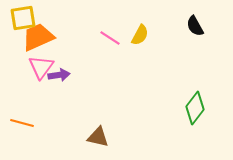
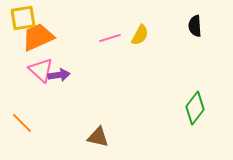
black semicircle: rotated 25 degrees clockwise
pink line: rotated 50 degrees counterclockwise
pink triangle: moved 3 px down; rotated 24 degrees counterclockwise
orange line: rotated 30 degrees clockwise
